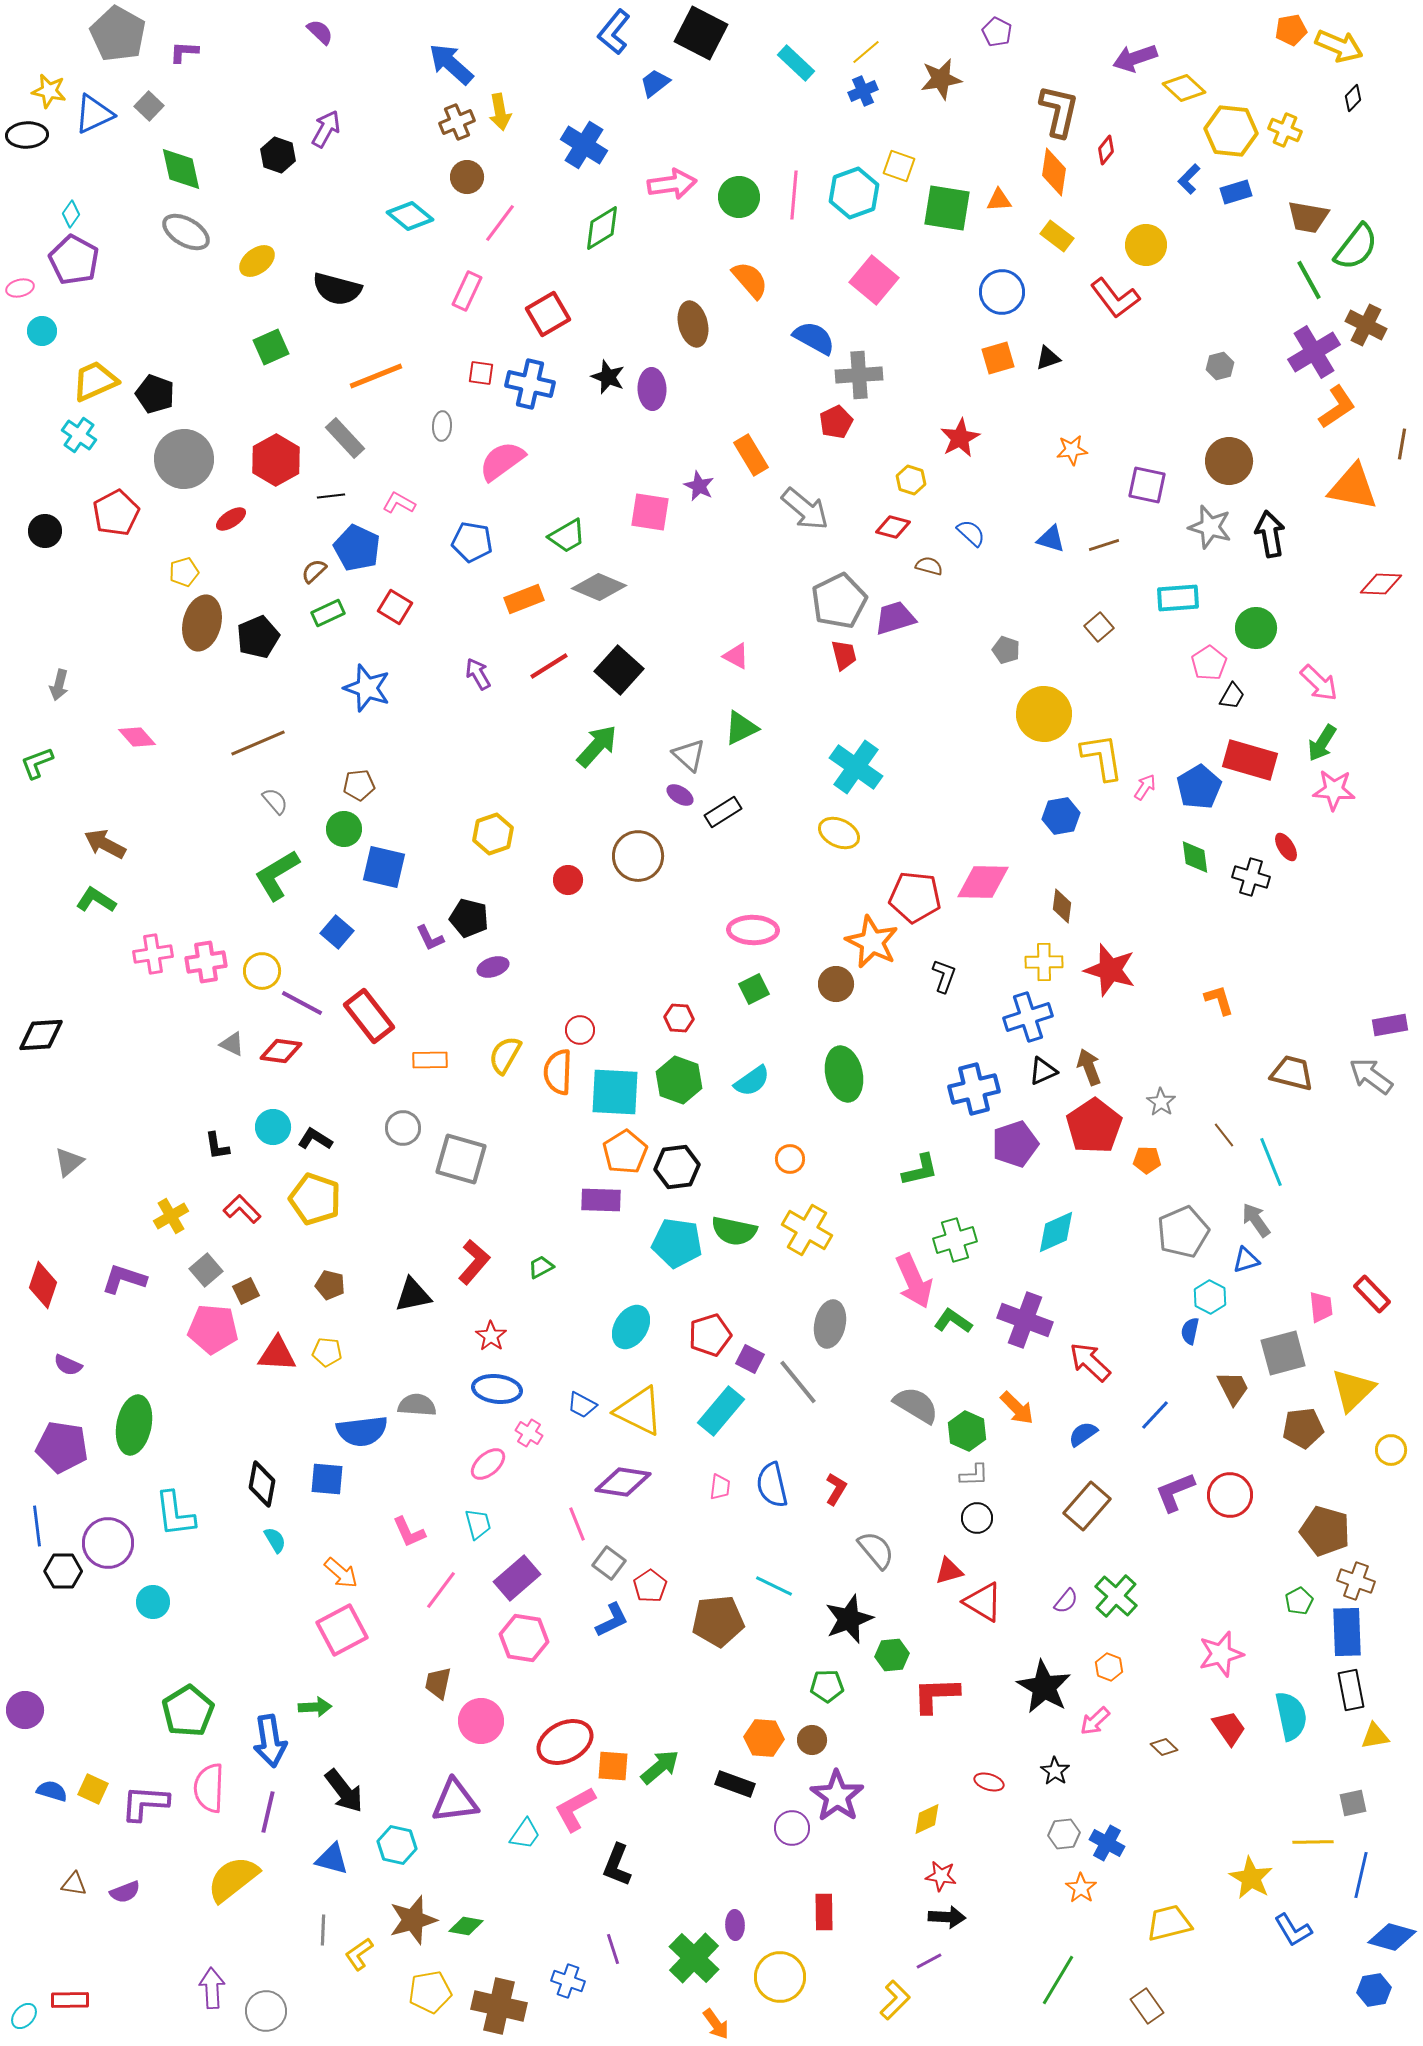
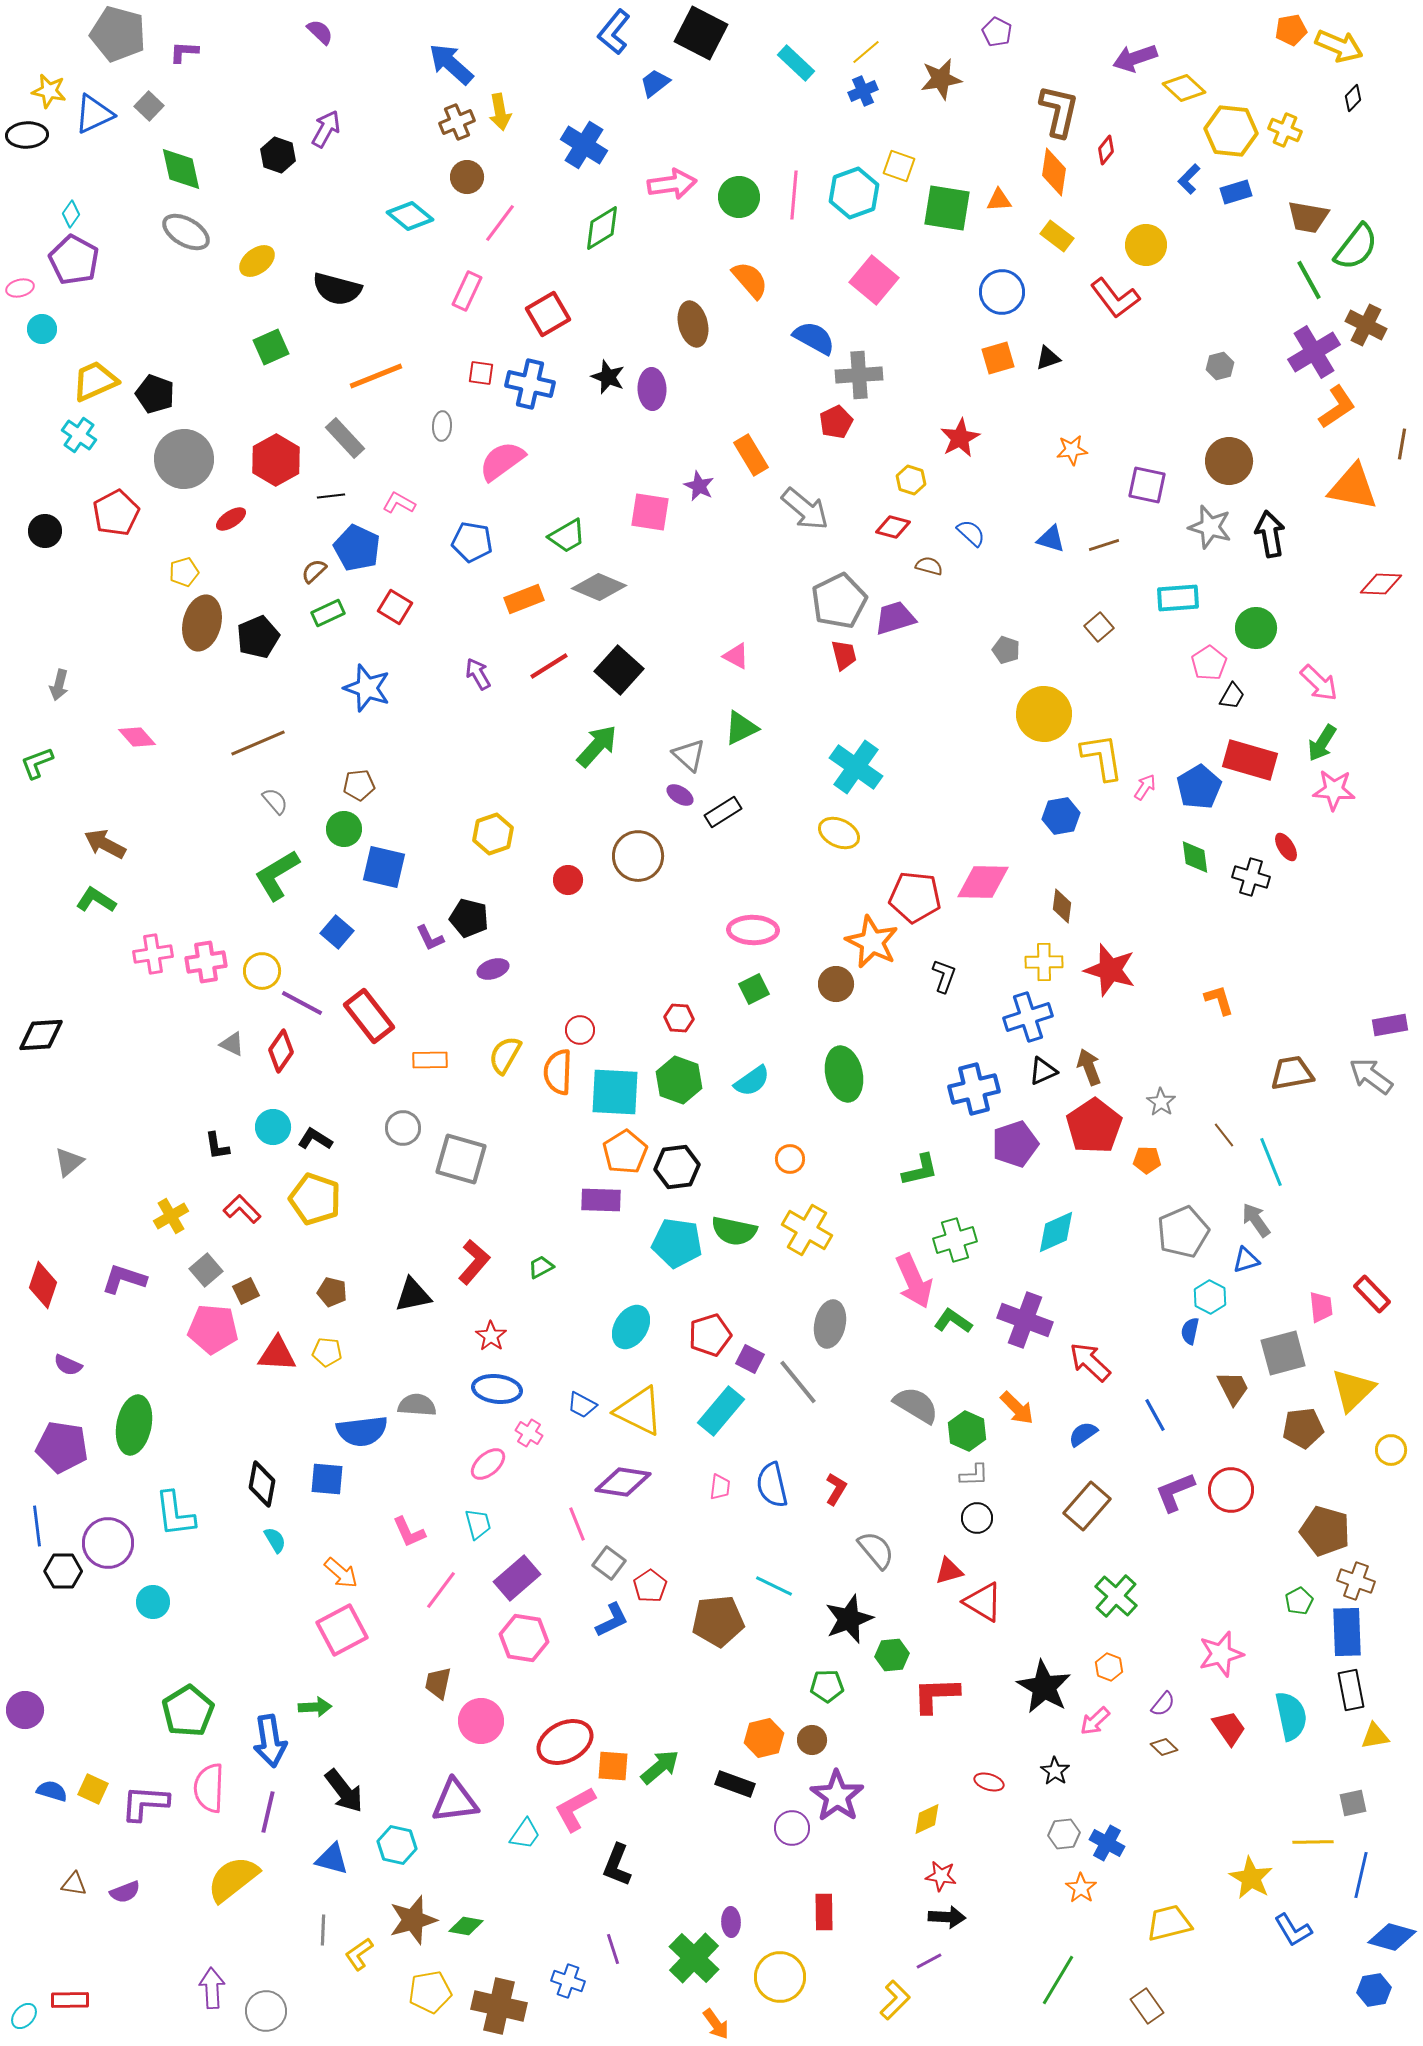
gray pentagon at (118, 34): rotated 14 degrees counterclockwise
cyan circle at (42, 331): moved 2 px up
purple ellipse at (493, 967): moved 2 px down
red diamond at (281, 1051): rotated 63 degrees counterclockwise
brown trapezoid at (1292, 1073): rotated 24 degrees counterclockwise
brown pentagon at (330, 1285): moved 2 px right, 7 px down
blue line at (1155, 1415): rotated 72 degrees counterclockwise
red circle at (1230, 1495): moved 1 px right, 5 px up
purple semicircle at (1066, 1601): moved 97 px right, 103 px down
orange hexagon at (764, 1738): rotated 18 degrees counterclockwise
purple ellipse at (735, 1925): moved 4 px left, 3 px up
